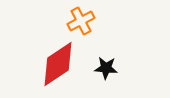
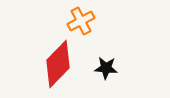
red diamond: rotated 12 degrees counterclockwise
